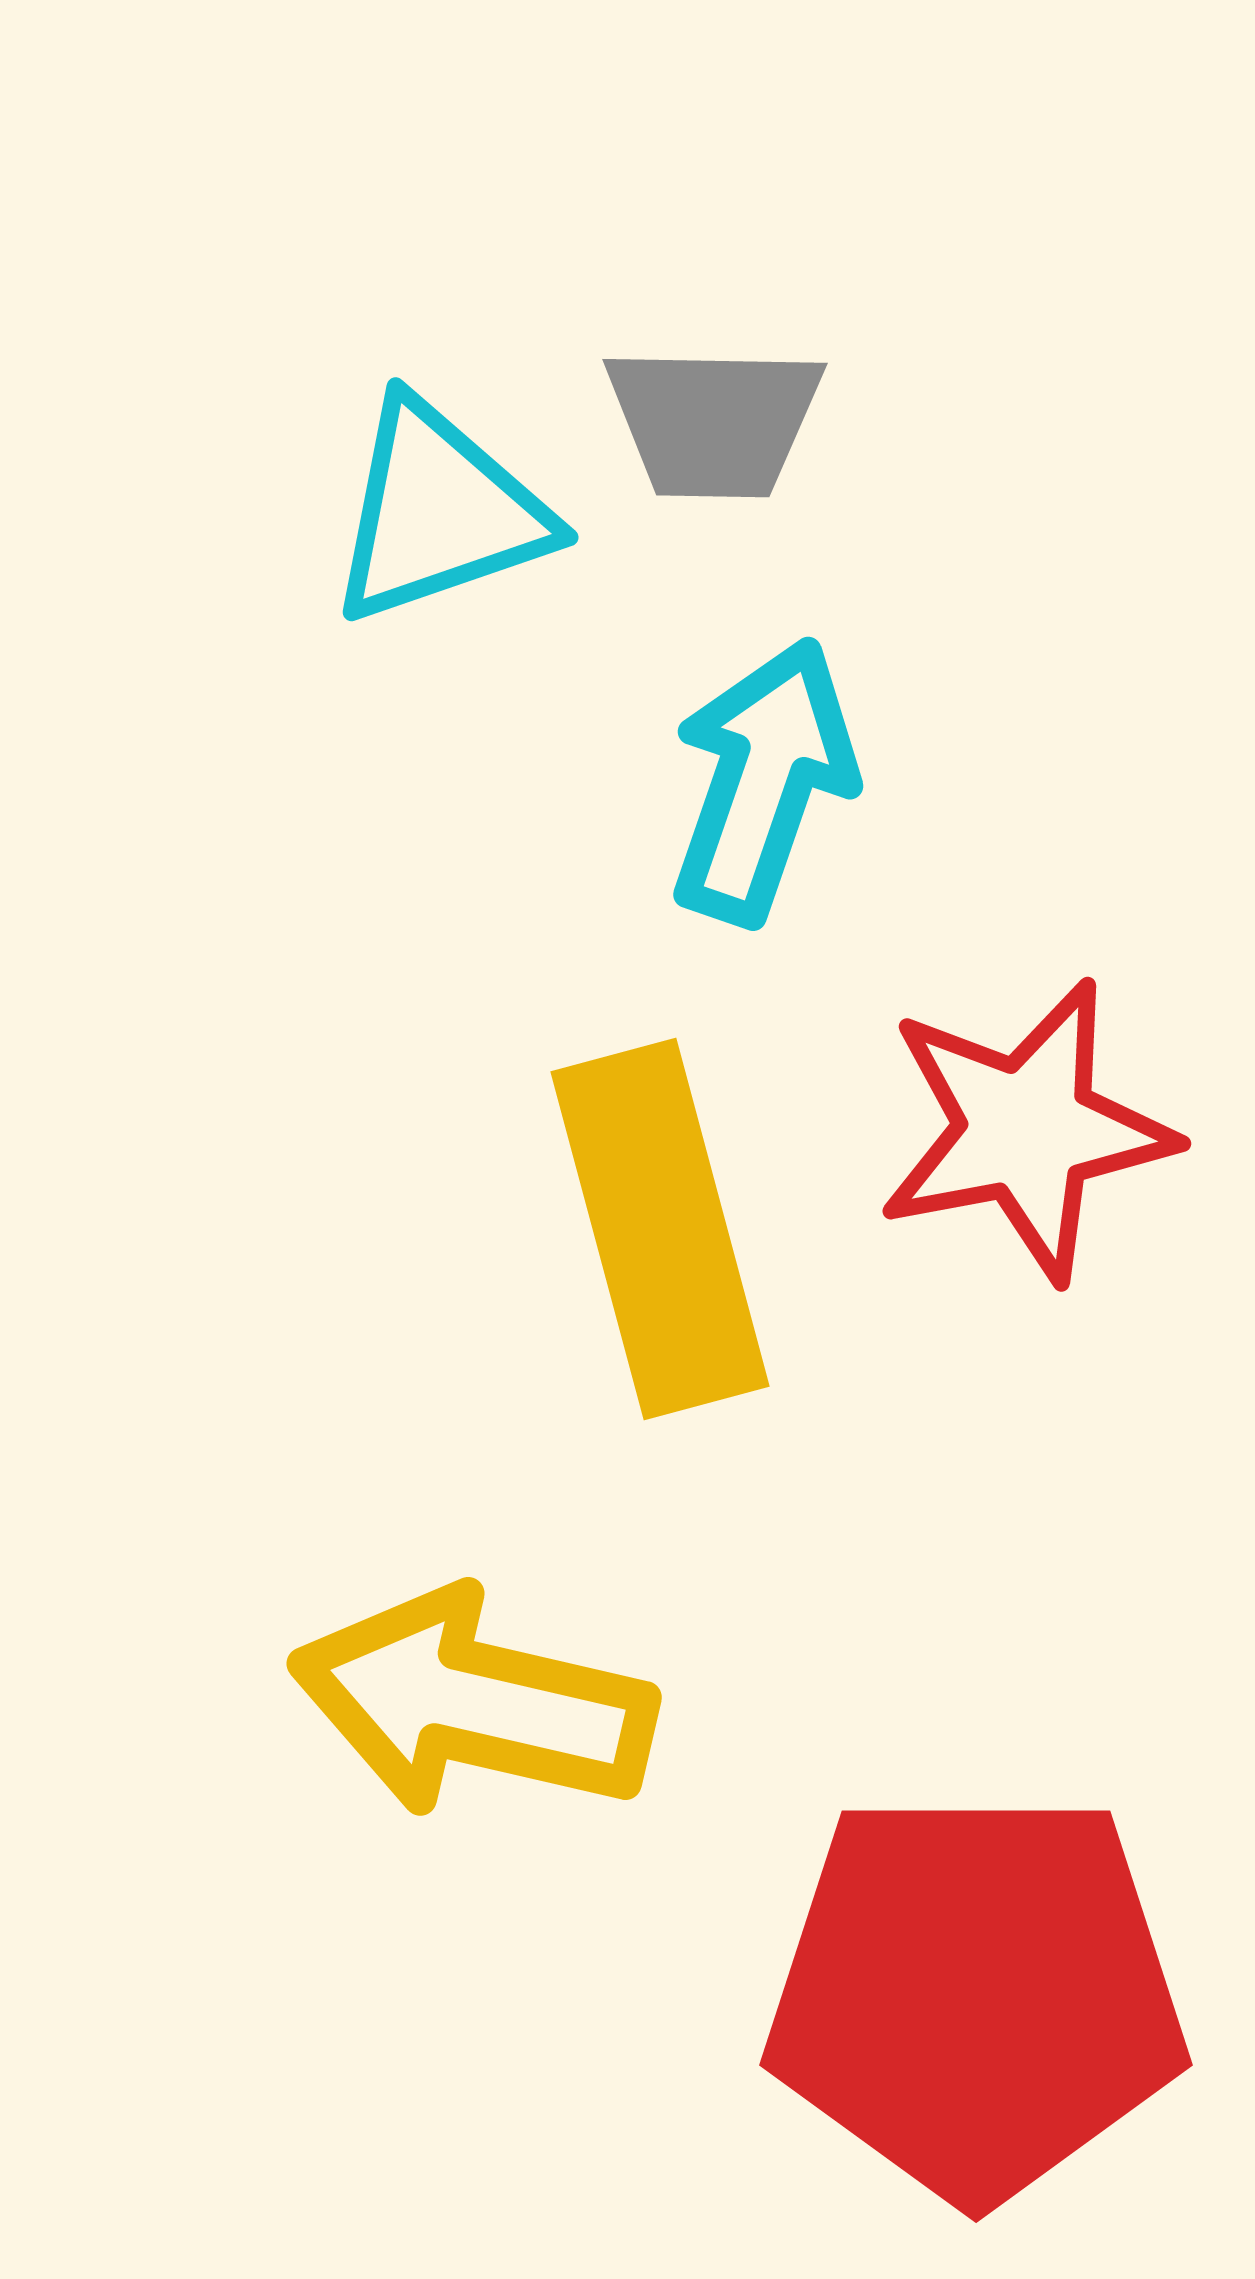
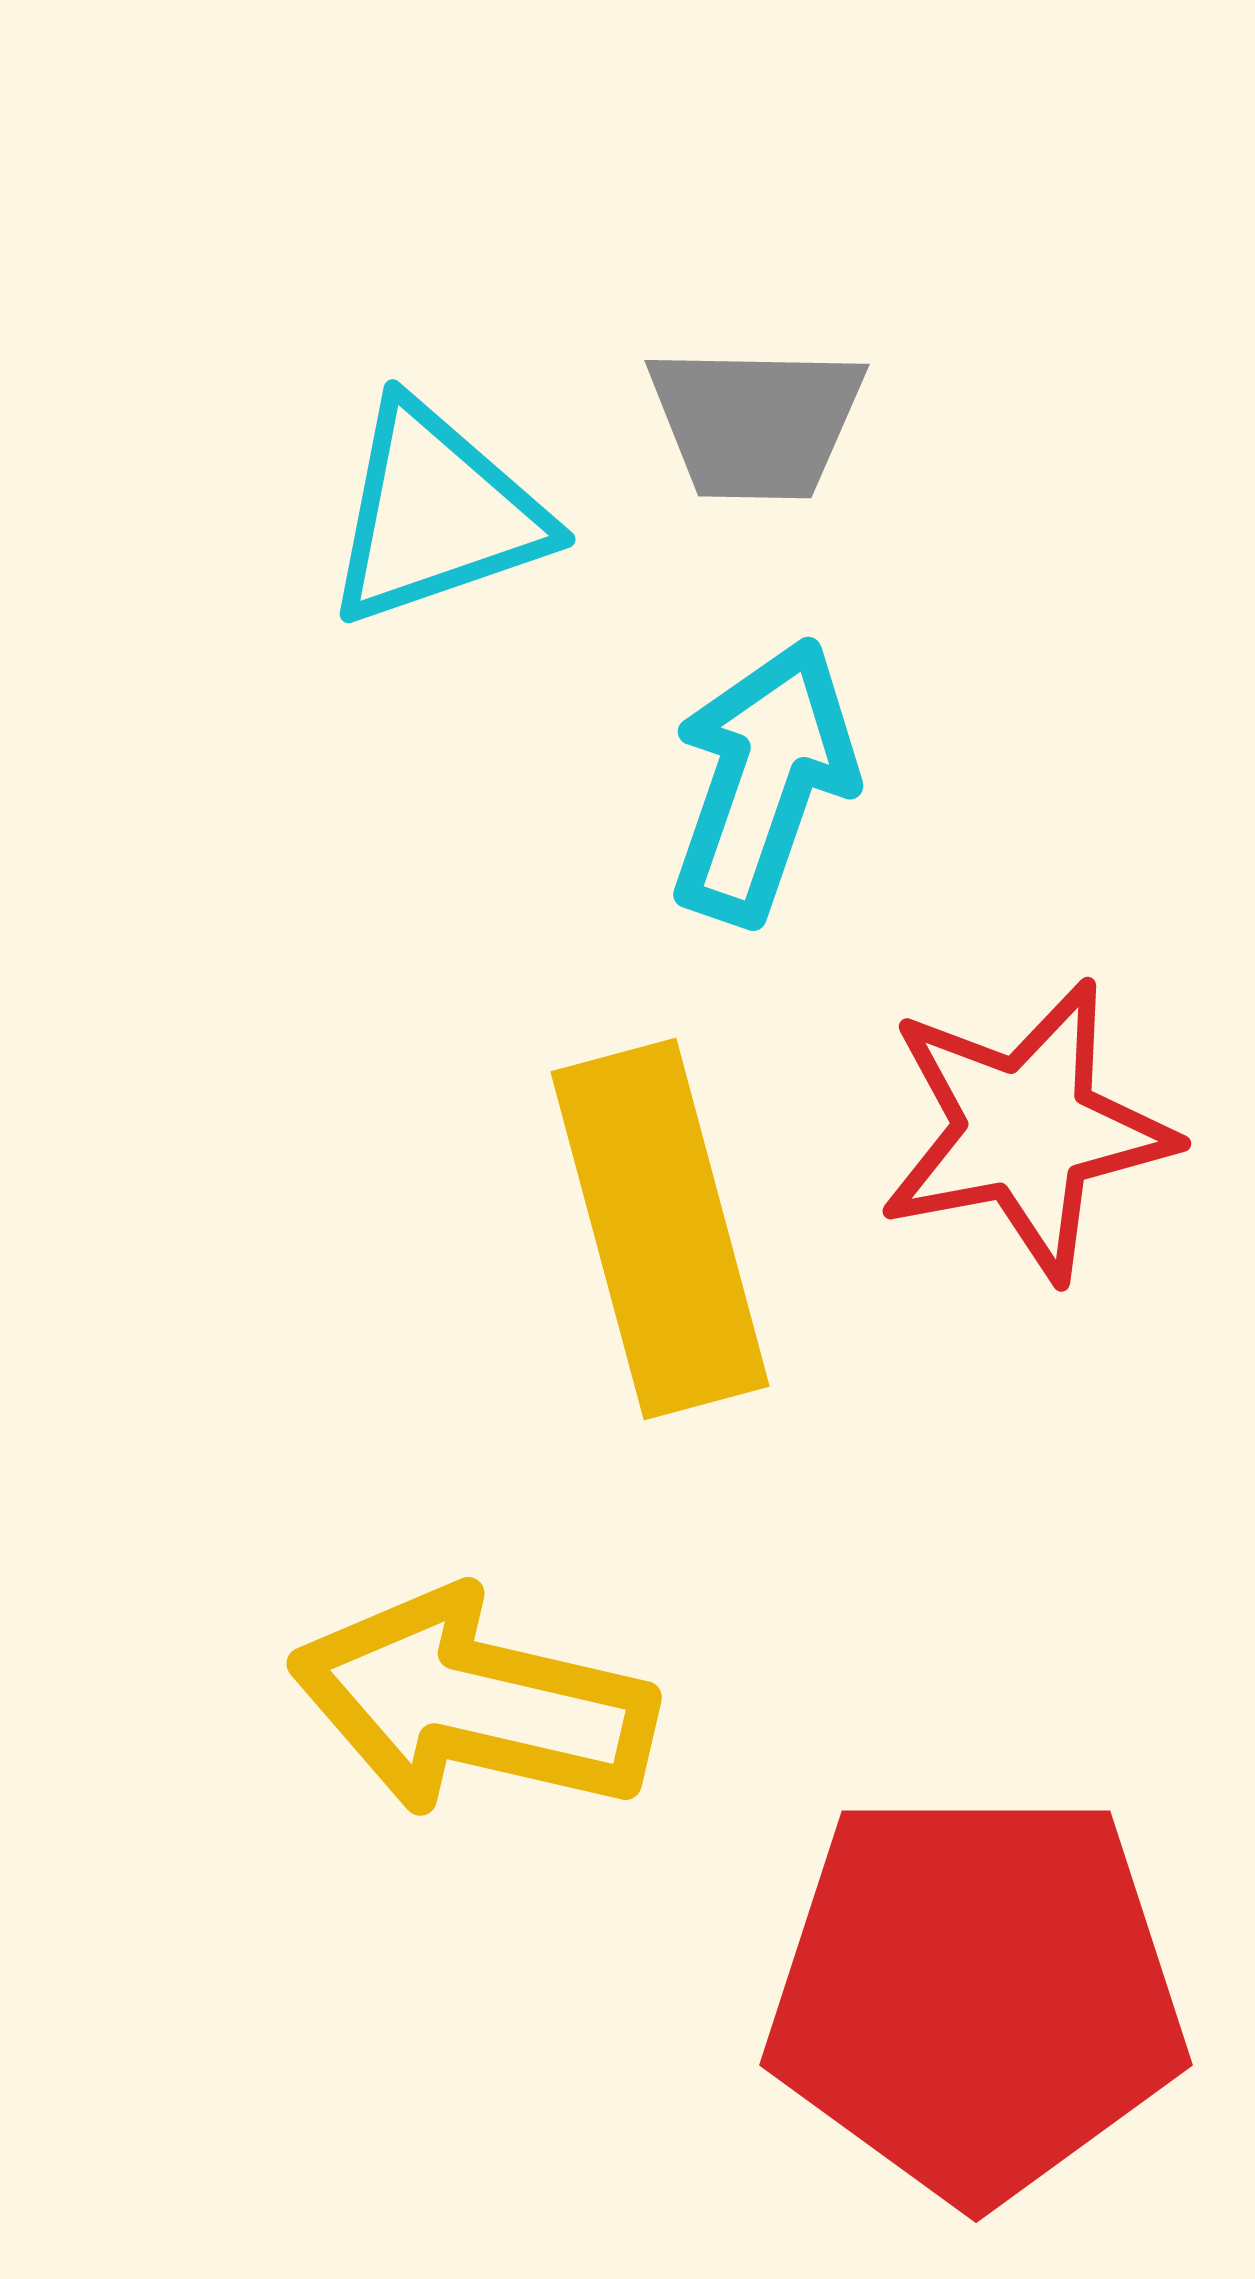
gray trapezoid: moved 42 px right, 1 px down
cyan triangle: moved 3 px left, 2 px down
